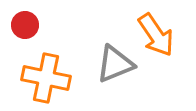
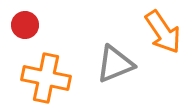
orange arrow: moved 7 px right, 3 px up
